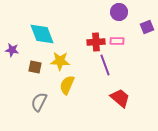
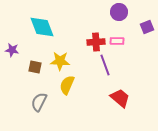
cyan diamond: moved 7 px up
